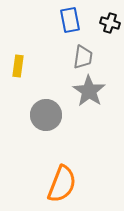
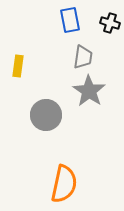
orange semicircle: moved 2 px right; rotated 9 degrees counterclockwise
